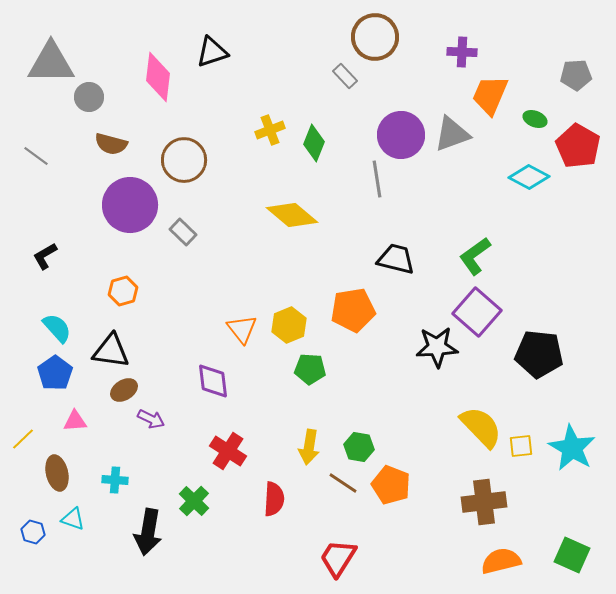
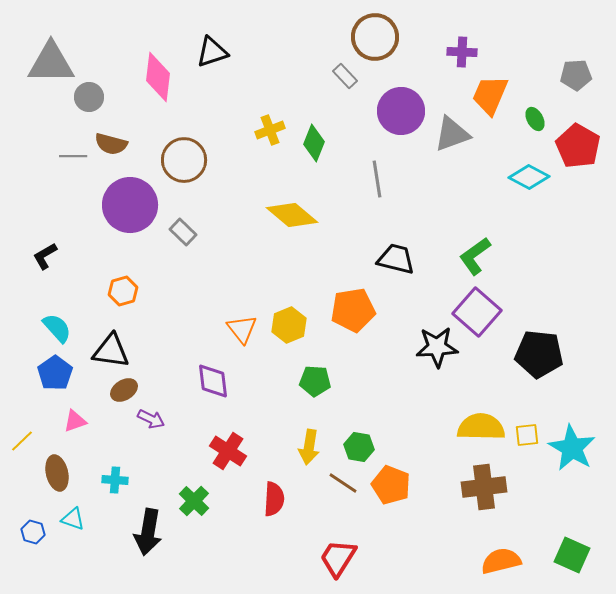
green ellipse at (535, 119): rotated 40 degrees clockwise
purple circle at (401, 135): moved 24 px up
gray line at (36, 156): moved 37 px right; rotated 36 degrees counterclockwise
green pentagon at (310, 369): moved 5 px right, 12 px down
pink triangle at (75, 421): rotated 15 degrees counterclockwise
yellow semicircle at (481, 427): rotated 45 degrees counterclockwise
yellow line at (23, 439): moved 1 px left, 2 px down
yellow square at (521, 446): moved 6 px right, 11 px up
brown cross at (484, 502): moved 15 px up
